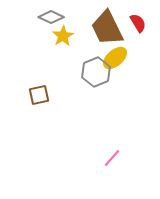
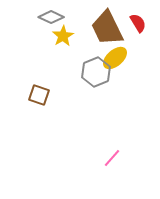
brown square: rotated 30 degrees clockwise
